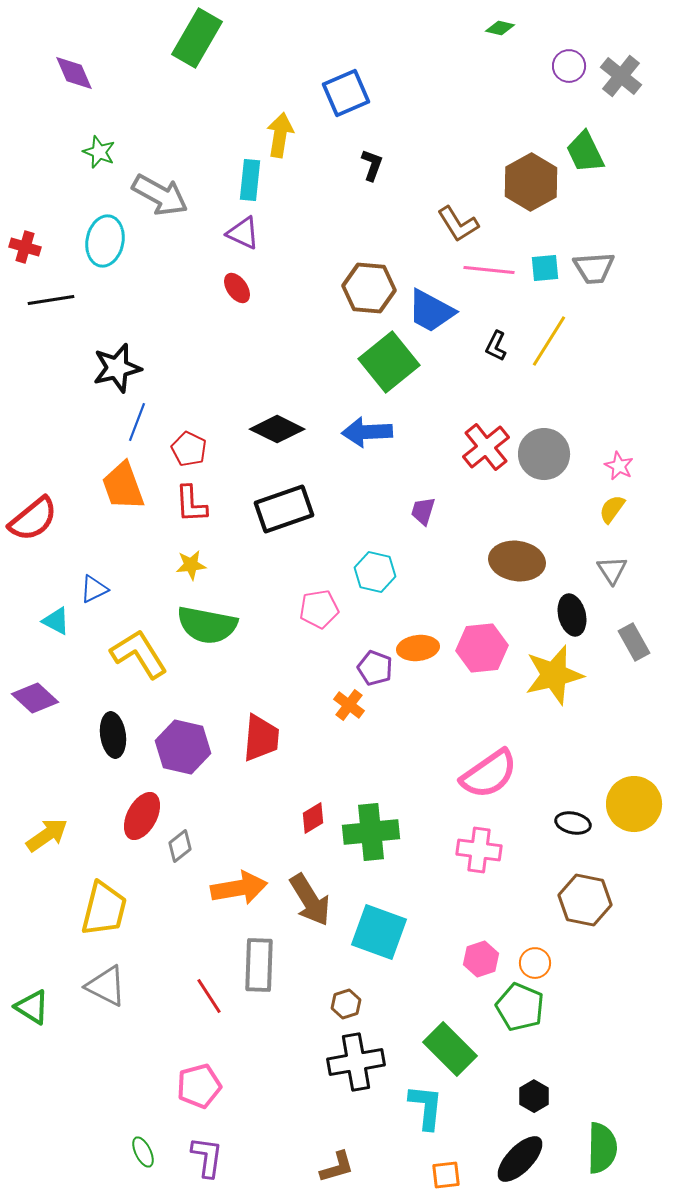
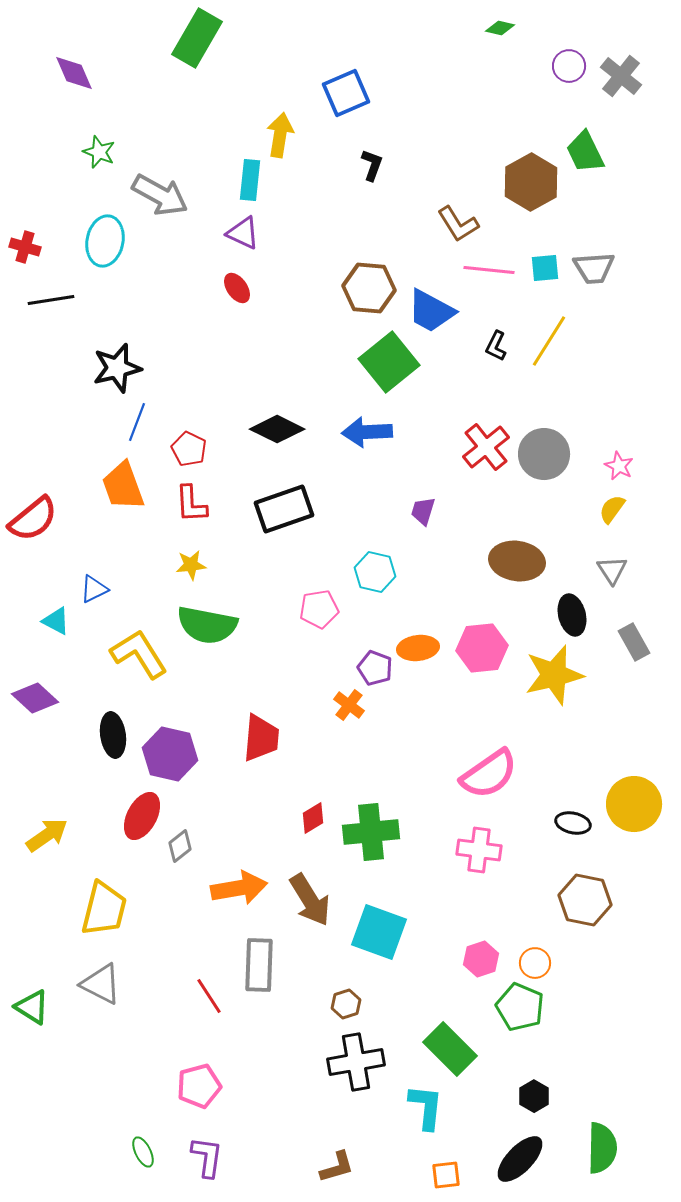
purple hexagon at (183, 747): moved 13 px left, 7 px down
gray triangle at (106, 986): moved 5 px left, 2 px up
